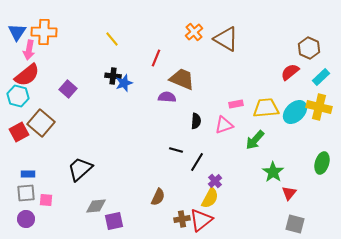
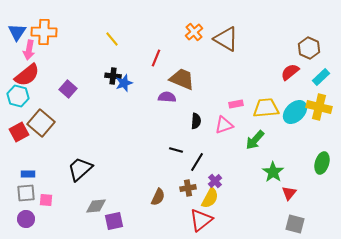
brown cross at (182, 219): moved 6 px right, 31 px up
